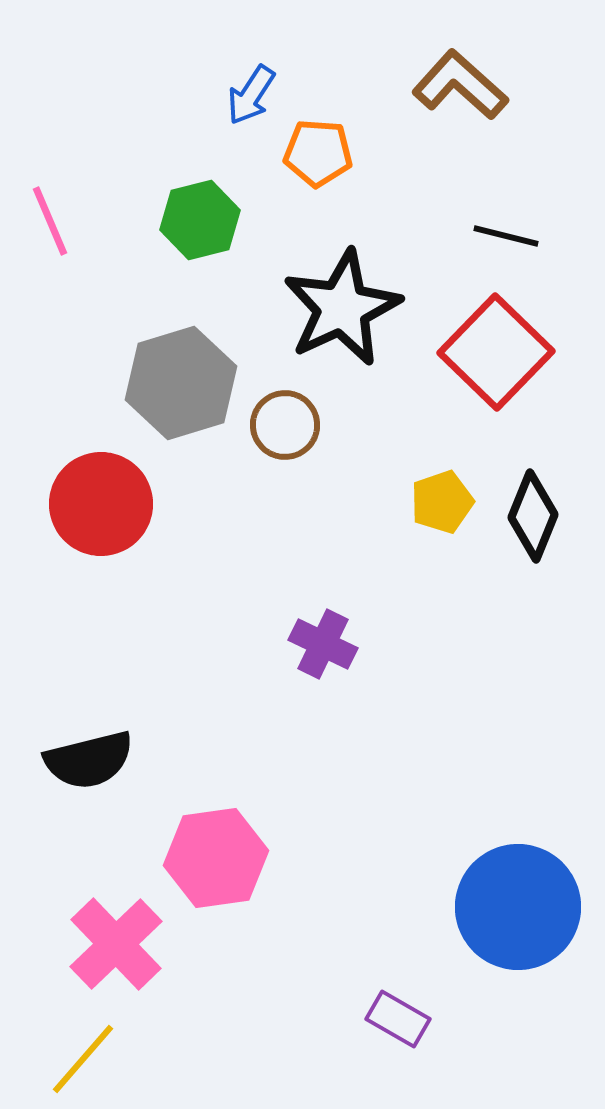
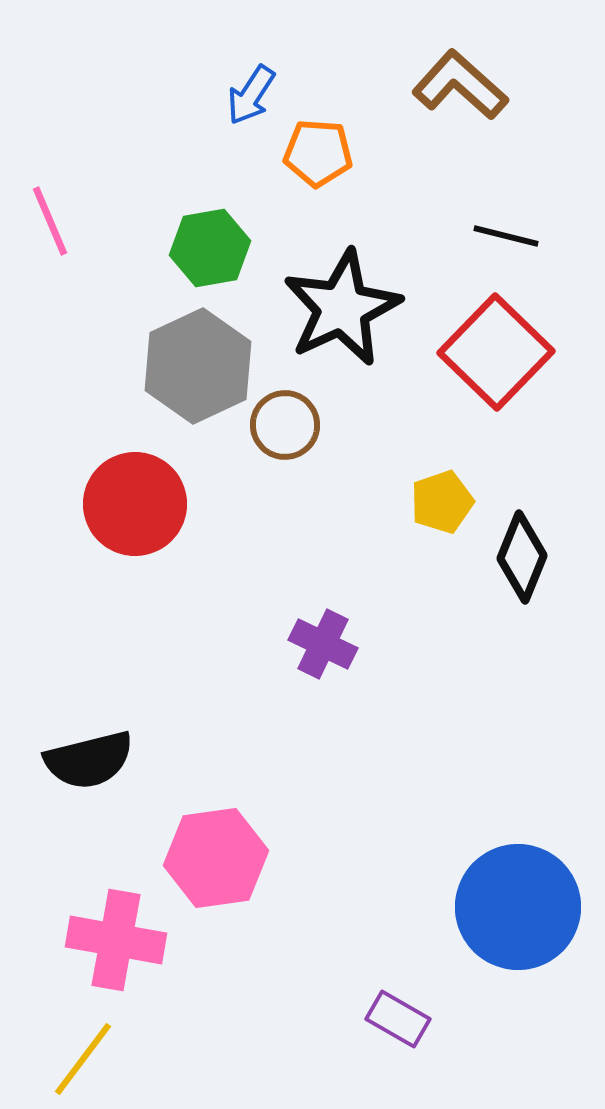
green hexagon: moved 10 px right, 28 px down; rotated 4 degrees clockwise
gray hexagon: moved 17 px right, 17 px up; rotated 8 degrees counterclockwise
red circle: moved 34 px right
black diamond: moved 11 px left, 41 px down
pink cross: moved 4 px up; rotated 36 degrees counterclockwise
yellow line: rotated 4 degrees counterclockwise
